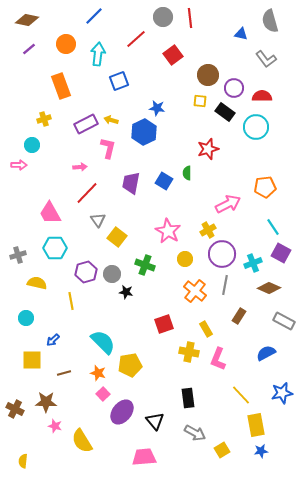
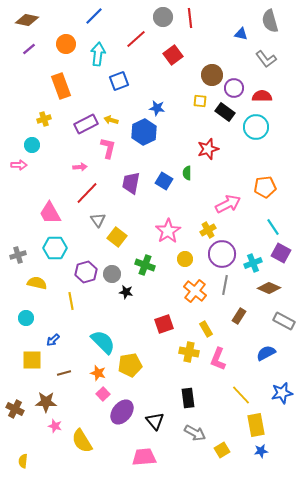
brown circle at (208, 75): moved 4 px right
pink star at (168, 231): rotated 10 degrees clockwise
